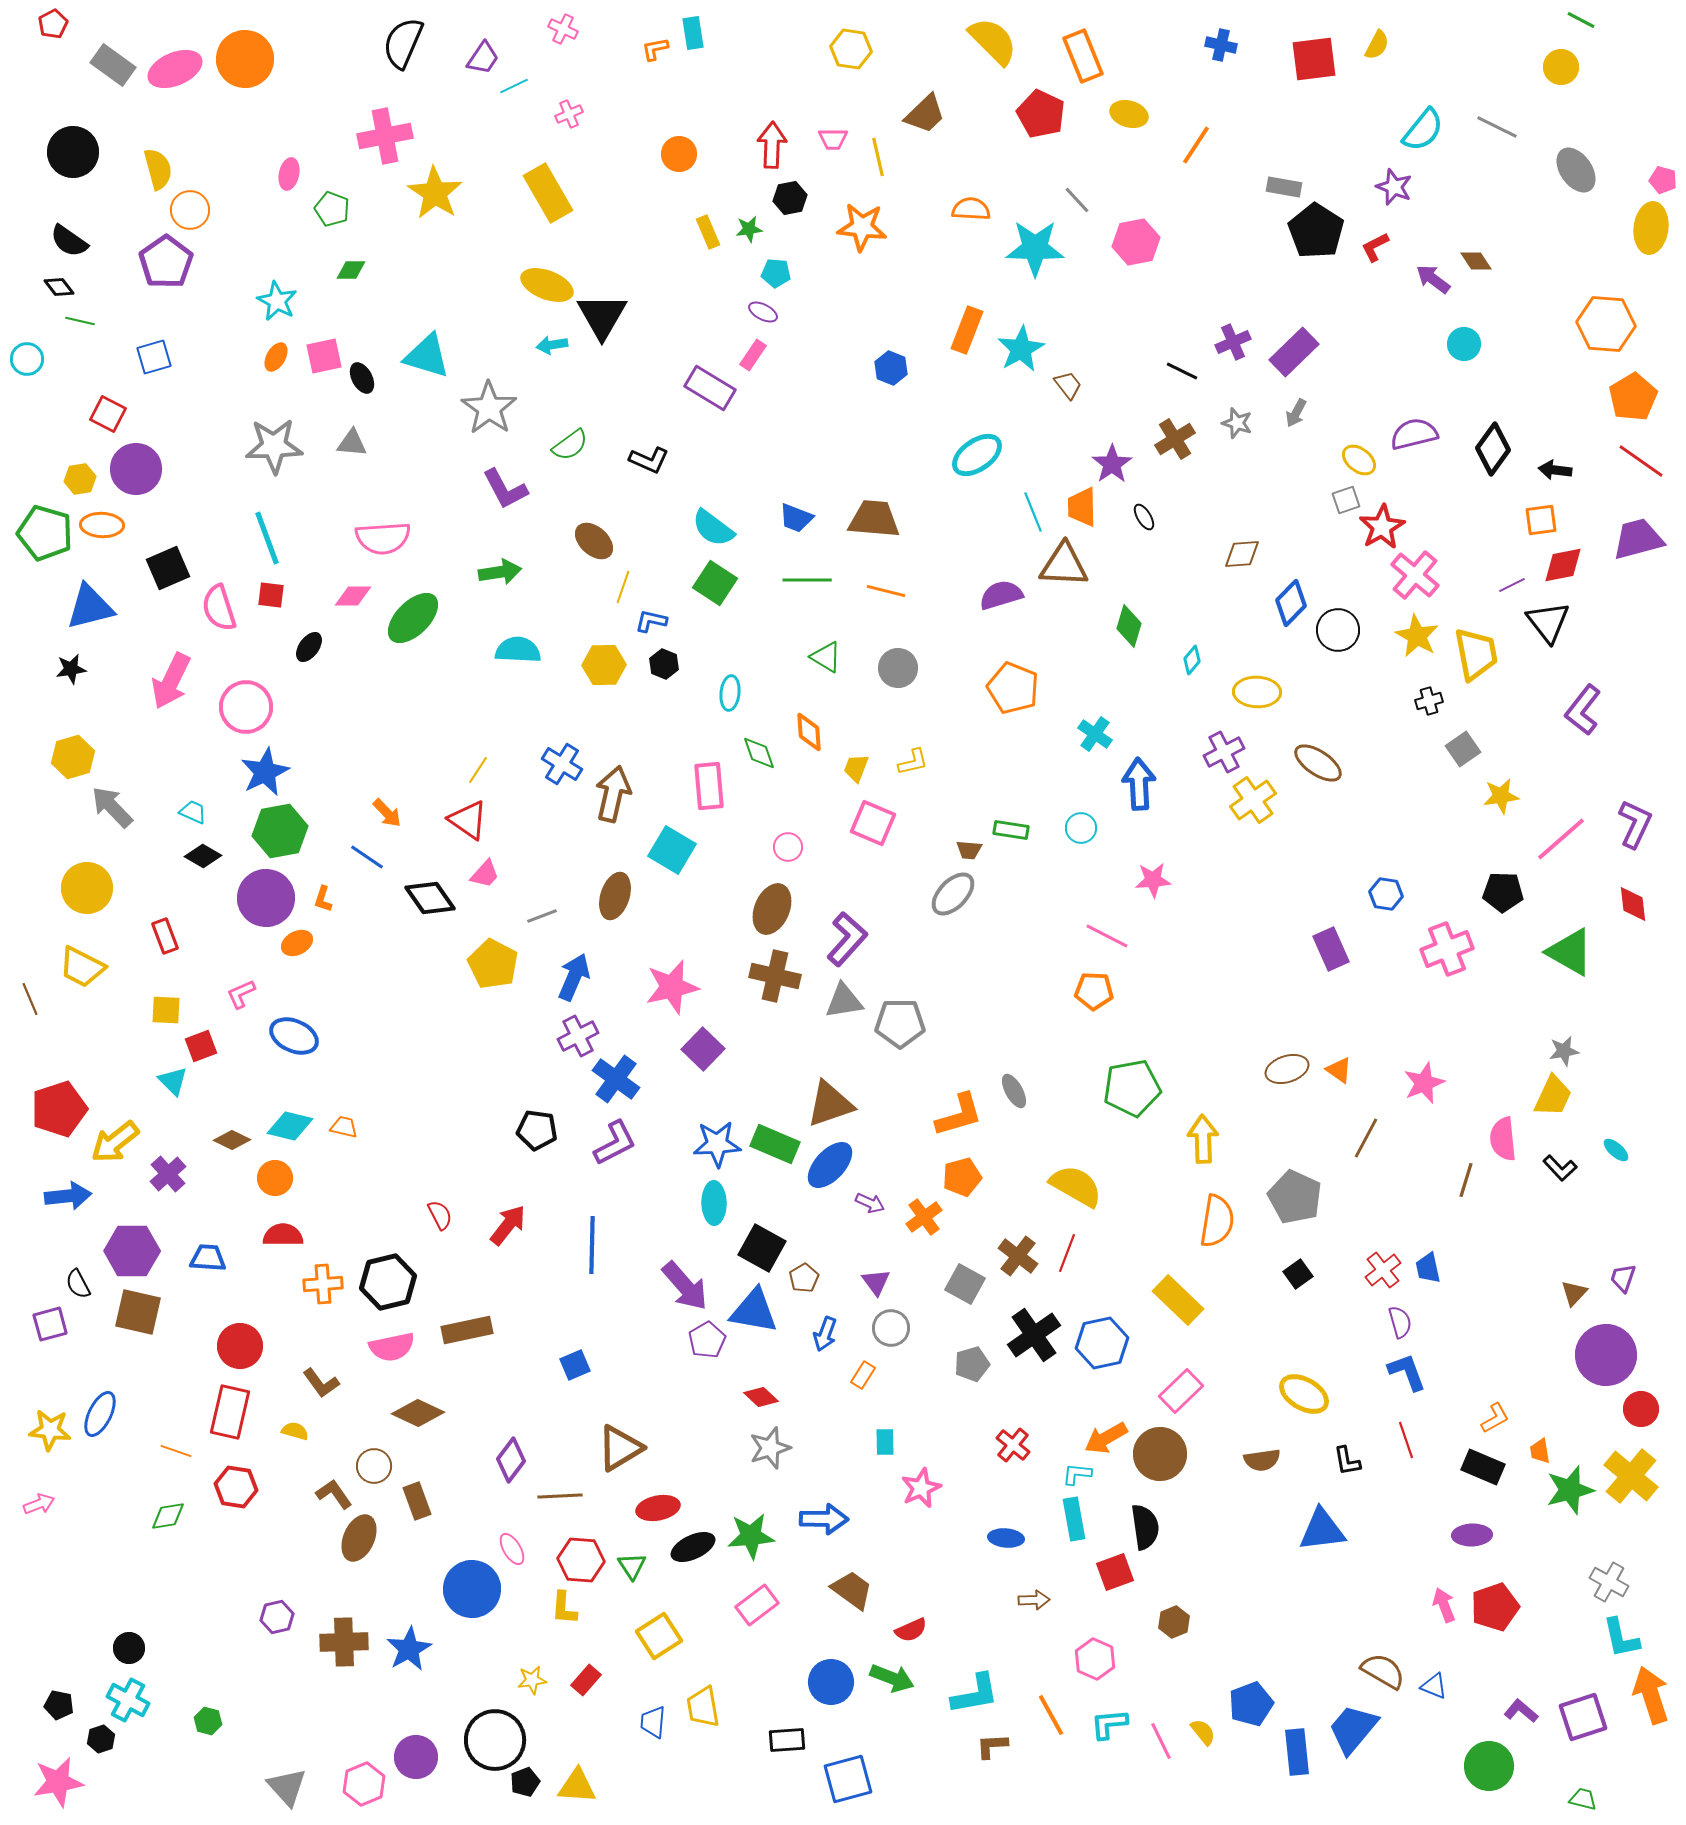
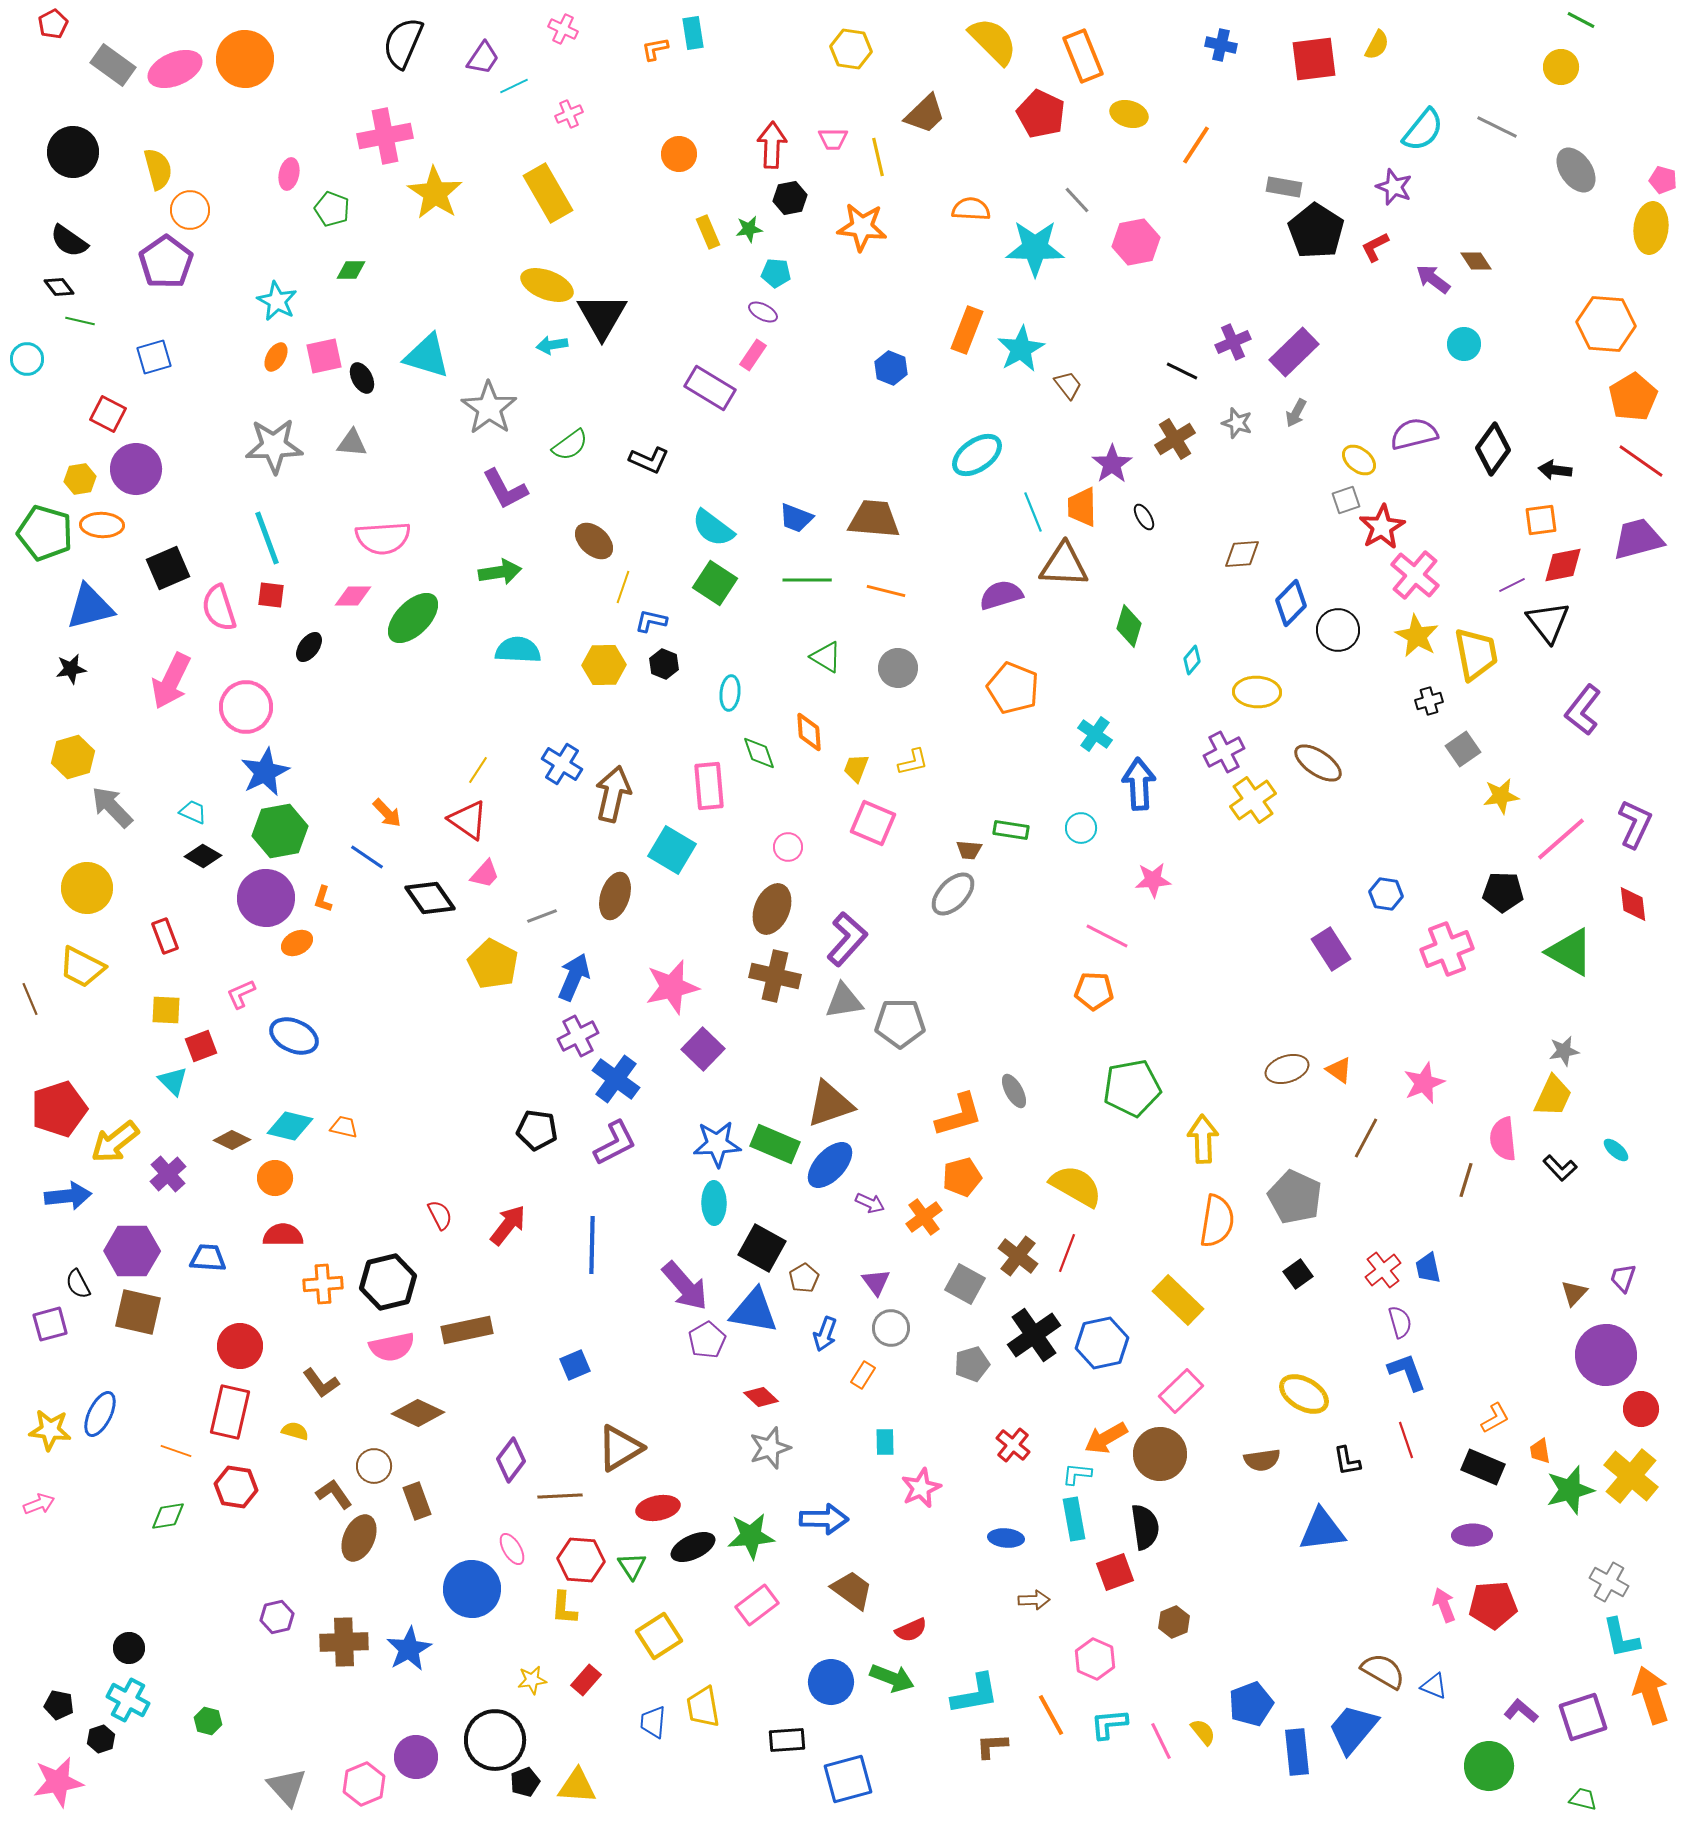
purple rectangle at (1331, 949): rotated 9 degrees counterclockwise
red pentagon at (1495, 1607): moved 2 px left, 2 px up; rotated 15 degrees clockwise
